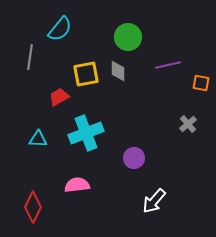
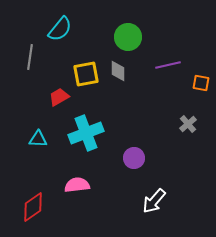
red diamond: rotated 28 degrees clockwise
